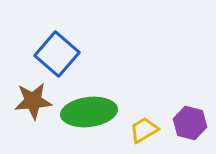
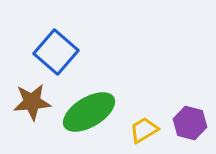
blue square: moved 1 px left, 2 px up
brown star: moved 1 px left, 1 px down
green ellipse: rotated 24 degrees counterclockwise
